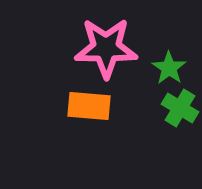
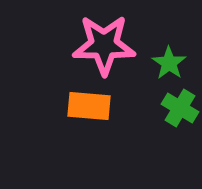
pink star: moved 2 px left, 3 px up
green star: moved 5 px up
